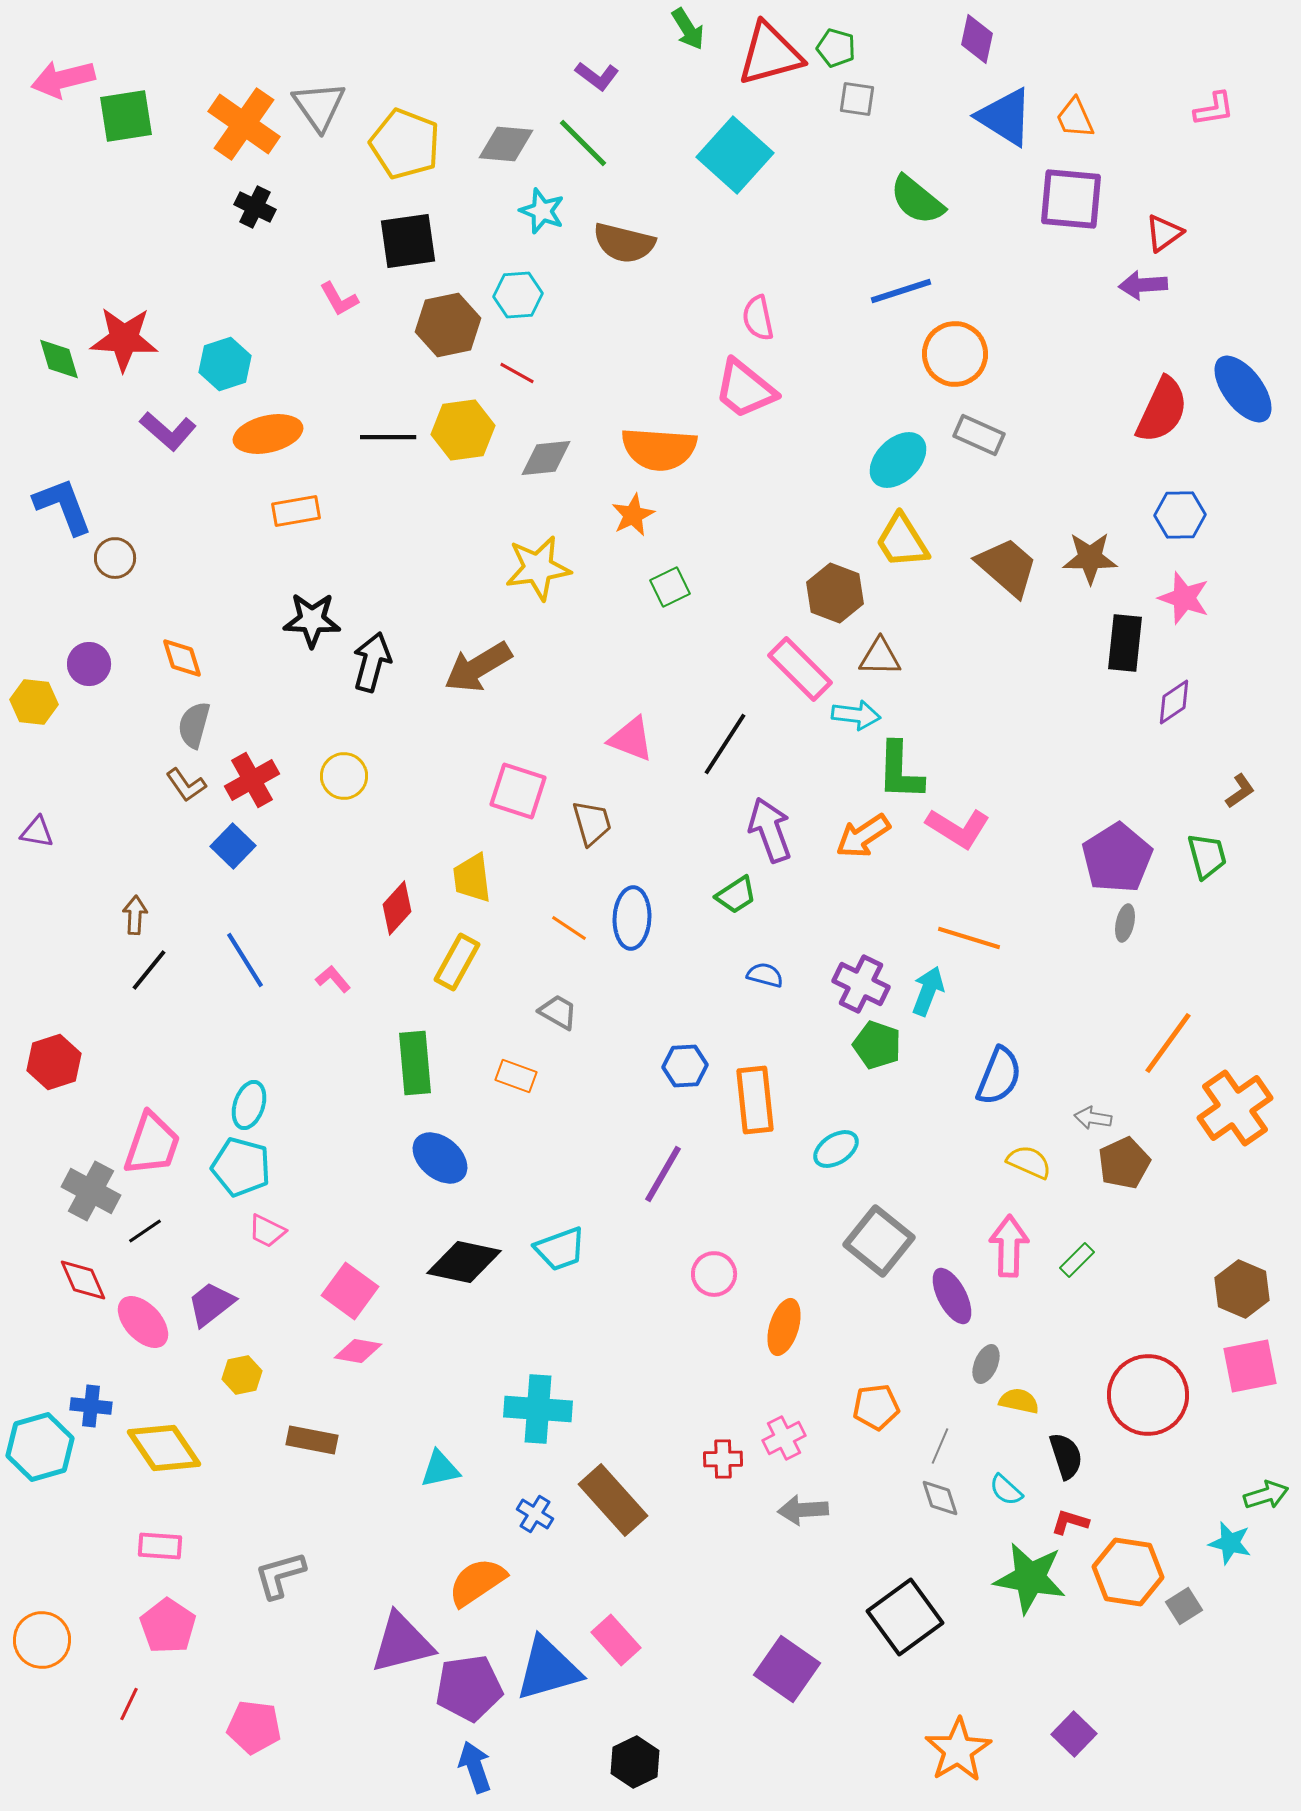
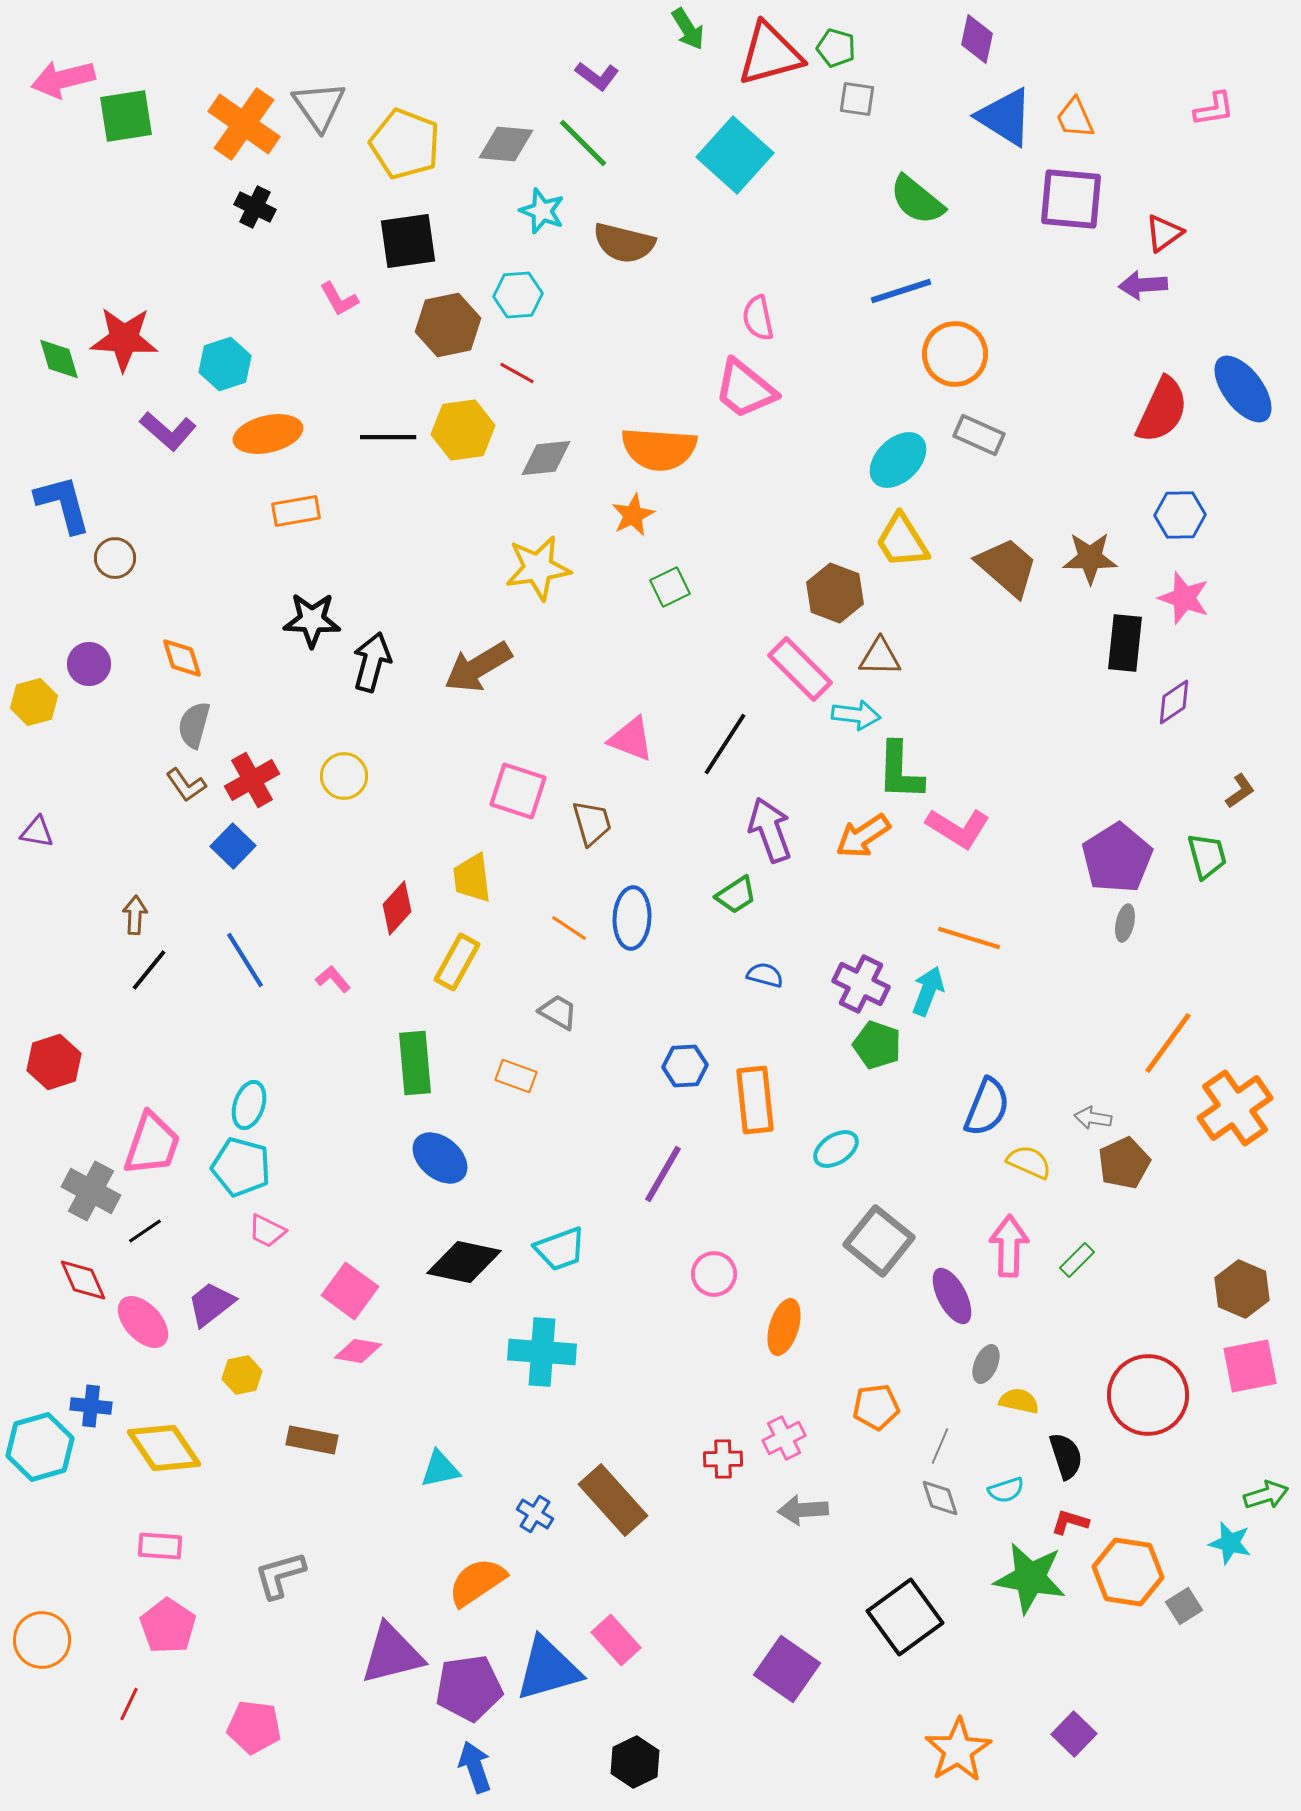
blue L-shape at (63, 506): moved 2 px up; rotated 6 degrees clockwise
yellow hexagon at (34, 702): rotated 21 degrees counterclockwise
blue semicircle at (999, 1076): moved 12 px left, 31 px down
cyan cross at (538, 1409): moved 4 px right, 57 px up
cyan semicircle at (1006, 1490): rotated 60 degrees counterclockwise
purple triangle at (402, 1643): moved 10 px left, 11 px down
